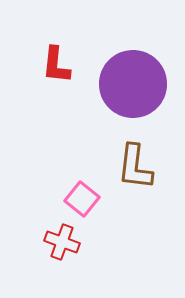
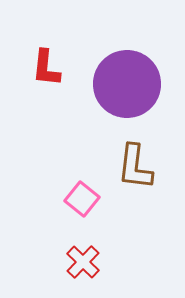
red L-shape: moved 10 px left, 3 px down
purple circle: moved 6 px left
red cross: moved 21 px right, 20 px down; rotated 24 degrees clockwise
